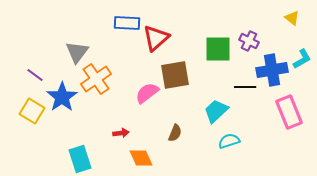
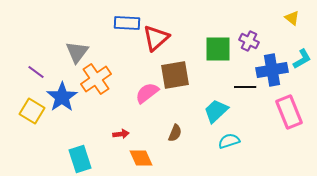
purple line: moved 1 px right, 3 px up
red arrow: moved 1 px down
